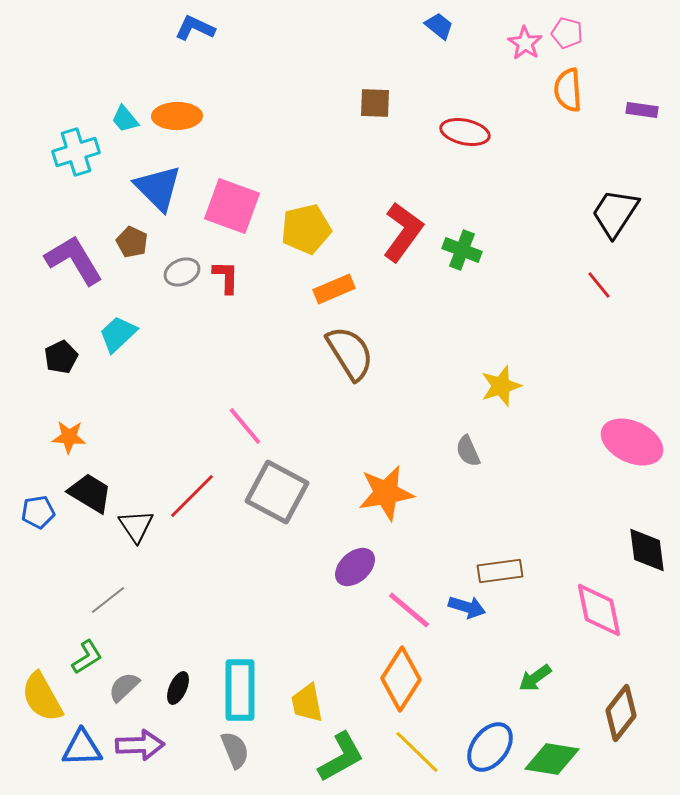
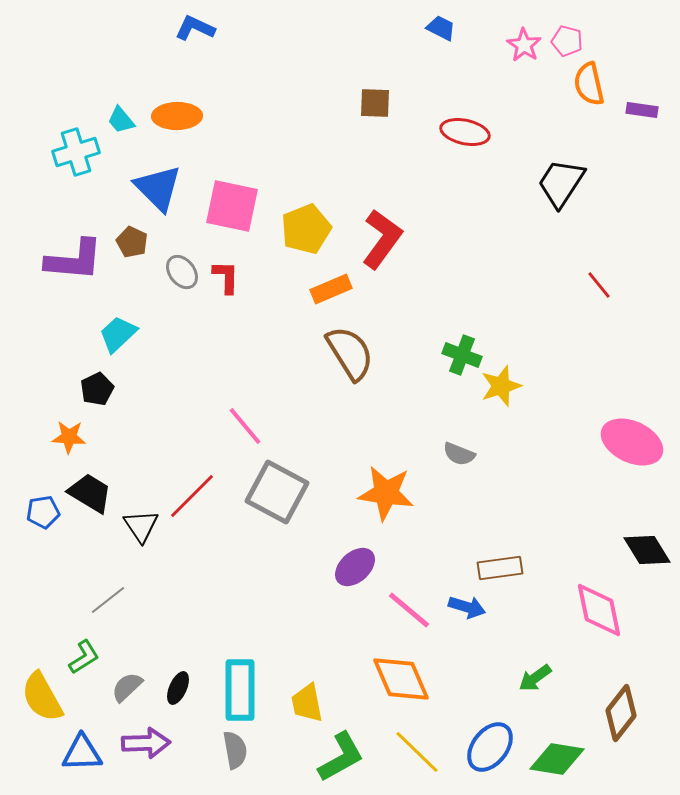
blue trapezoid at (439, 26): moved 2 px right, 2 px down; rotated 12 degrees counterclockwise
pink pentagon at (567, 33): moved 8 px down
pink star at (525, 43): moved 1 px left, 2 px down
orange semicircle at (568, 90): moved 21 px right, 6 px up; rotated 9 degrees counterclockwise
cyan trapezoid at (125, 119): moved 4 px left, 1 px down
pink square at (232, 206): rotated 8 degrees counterclockwise
black trapezoid at (615, 213): moved 54 px left, 30 px up
yellow pentagon at (306, 229): rotated 9 degrees counterclockwise
red L-shape at (403, 232): moved 21 px left, 7 px down
green cross at (462, 250): moved 105 px down
purple L-shape at (74, 260): rotated 126 degrees clockwise
gray ellipse at (182, 272): rotated 76 degrees clockwise
orange rectangle at (334, 289): moved 3 px left
black pentagon at (61, 357): moved 36 px right, 32 px down
gray semicircle at (468, 451): moved 9 px left, 3 px down; rotated 44 degrees counterclockwise
orange star at (386, 493): rotated 18 degrees clockwise
blue pentagon at (38, 512): moved 5 px right
black triangle at (136, 526): moved 5 px right
black diamond at (647, 550): rotated 24 degrees counterclockwise
brown rectangle at (500, 571): moved 3 px up
green L-shape at (87, 657): moved 3 px left
orange diamond at (401, 679): rotated 56 degrees counterclockwise
gray semicircle at (124, 687): moved 3 px right
purple arrow at (140, 745): moved 6 px right, 2 px up
blue triangle at (82, 748): moved 5 px down
gray semicircle at (235, 750): rotated 12 degrees clockwise
green diamond at (552, 759): moved 5 px right
